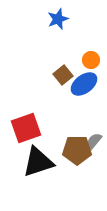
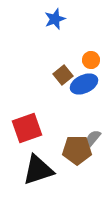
blue star: moved 3 px left
blue ellipse: rotated 12 degrees clockwise
red square: moved 1 px right
gray semicircle: moved 1 px left, 3 px up
black triangle: moved 8 px down
